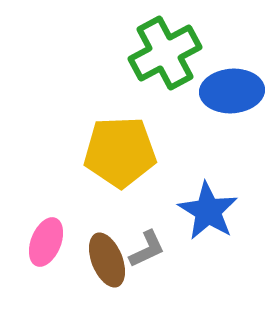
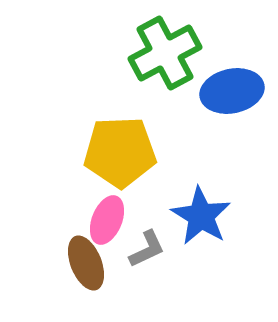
blue ellipse: rotated 8 degrees counterclockwise
blue star: moved 7 px left, 5 px down
pink ellipse: moved 61 px right, 22 px up
brown ellipse: moved 21 px left, 3 px down
